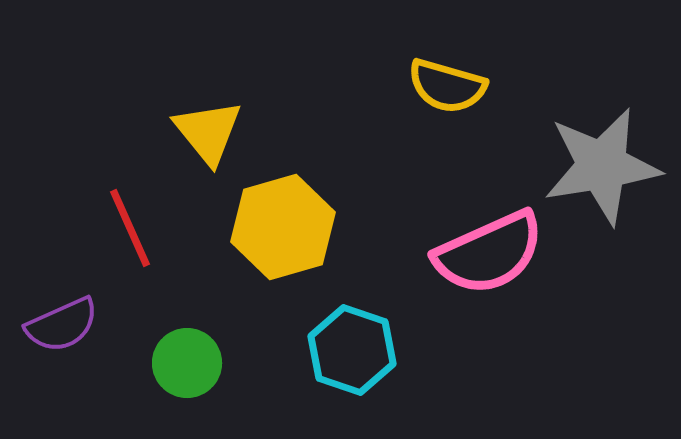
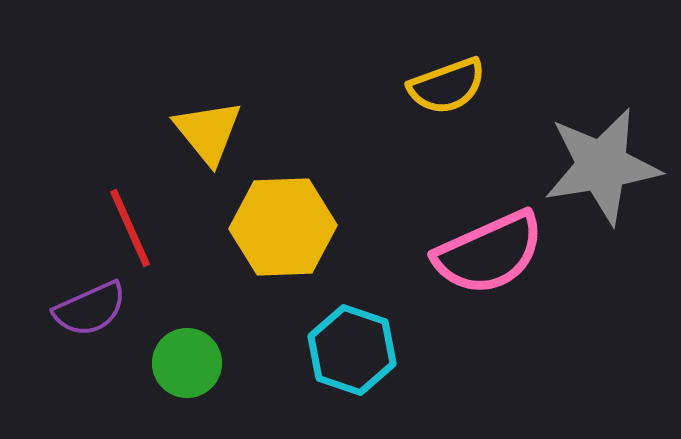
yellow semicircle: rotated 36 degrees counterclockwise
yellow hexagon: rotated 14 degrees clockwise
purple semicircle: moved 28 px right, 16 px up
